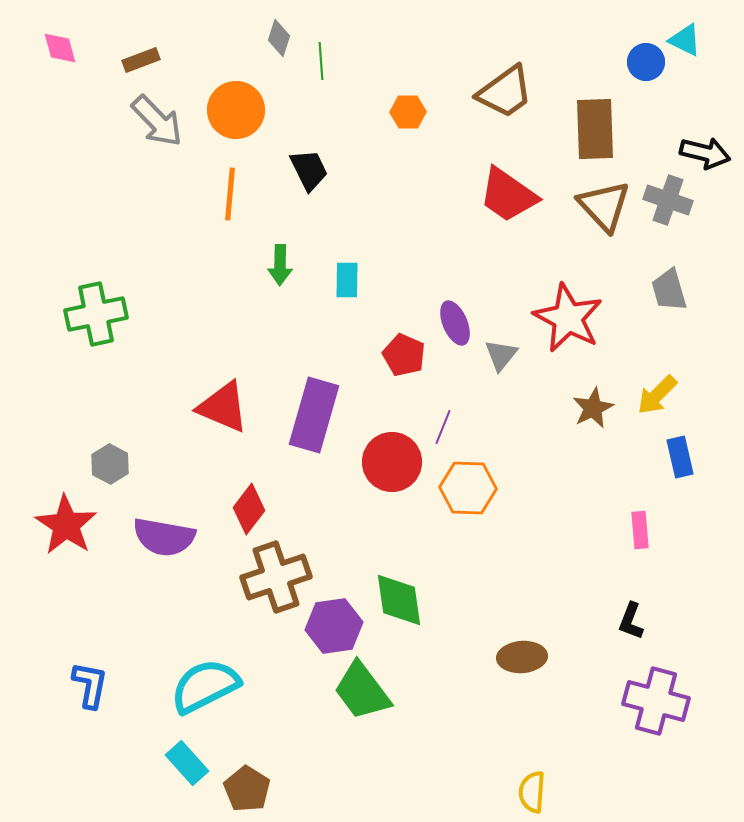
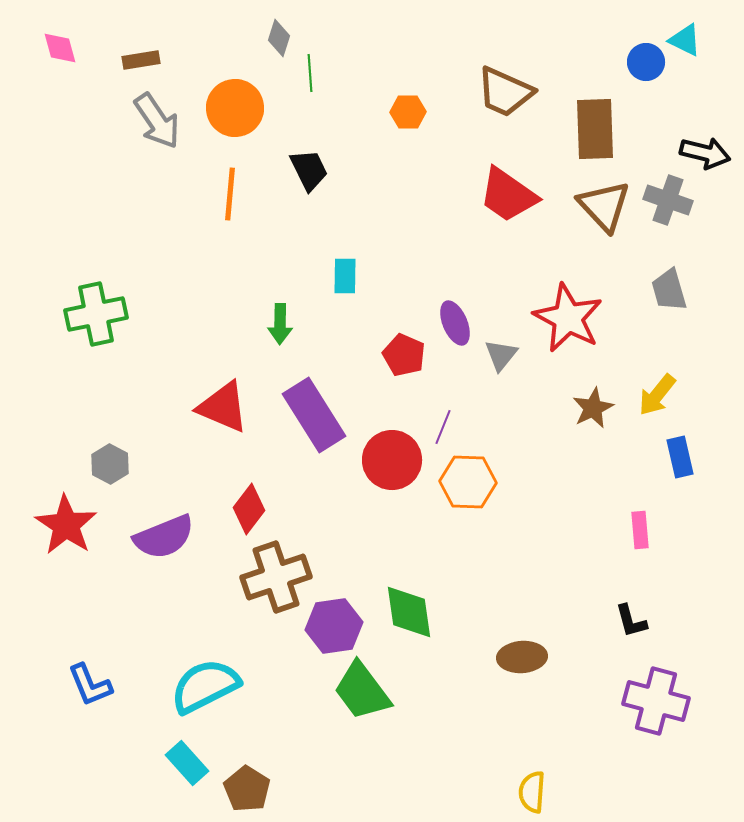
brown rectangle at (141, 60): rotated 12 degrees clockwise
green line at (321, 61): moved 11 px left, 12 px down
brown trapezoid at (505, 92): rotated 60 degrees clockwise
orange circle at (236, 110): moved 1 px left, 2 px up
gray arrow at (157, 121): rotated 10 degrees clockwise
green arrow at (280, 265): moved 59 px down
cyan rectangle at (347, 280): moved 2 px left, 4 px up
yellow arrow at (657, 395): rotated 6 degrees counterclockwise
purple rectangle at (314, 415): rotated 48 degrees counterclockwise
red circle at (392, 462): moved 2 px up
orange hexagon at (468, 488): moved 6 px up
purple semicircle at (164, 537): rotated 32 degrees counterclockwise
green diamond at (399, 600): moved 10 px right, 12 px down
black L-shape at (631, 621): rotated 36 degrees counterclockwise
blue L-shape at (90, 685): rotated 147 degrees clockwise
